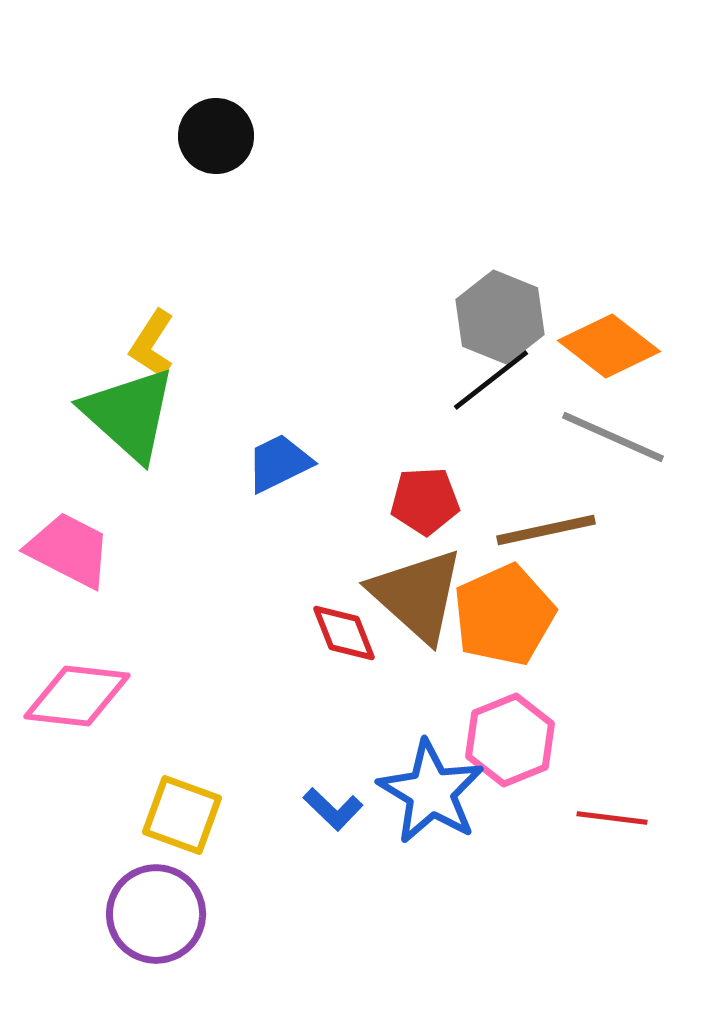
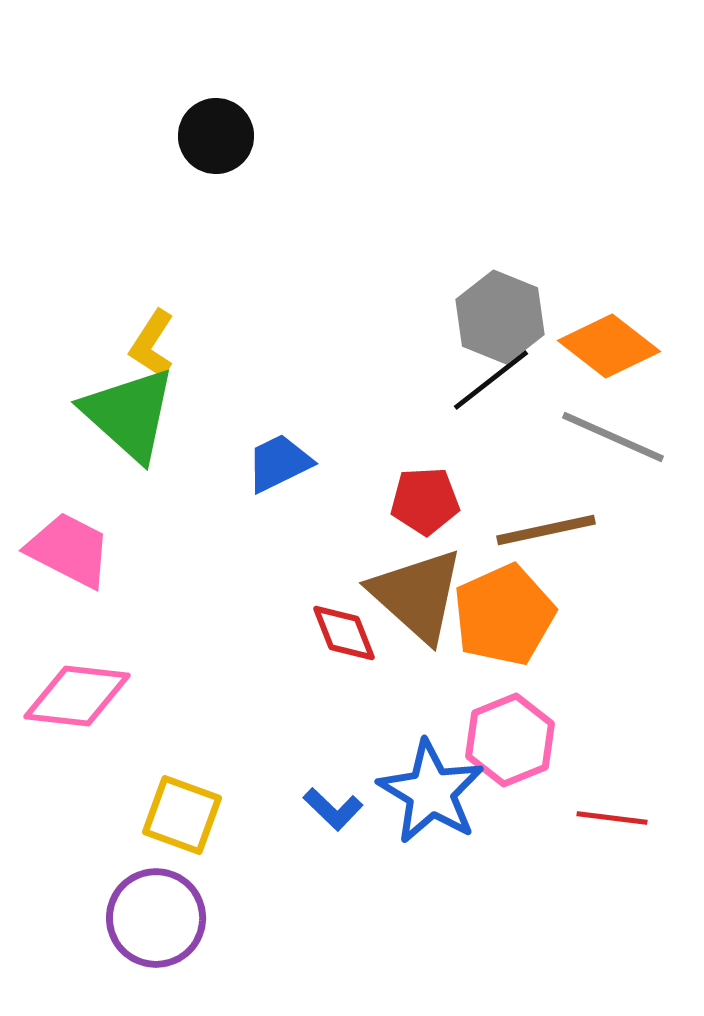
purple circle: moved 4 px down
